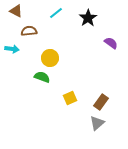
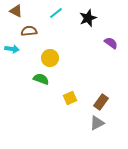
black star: rotated 12 degrees clockwise
green semicircle: moved 1 px left, 2 px down
gray triangle: rotated 14 degrees clockwise
